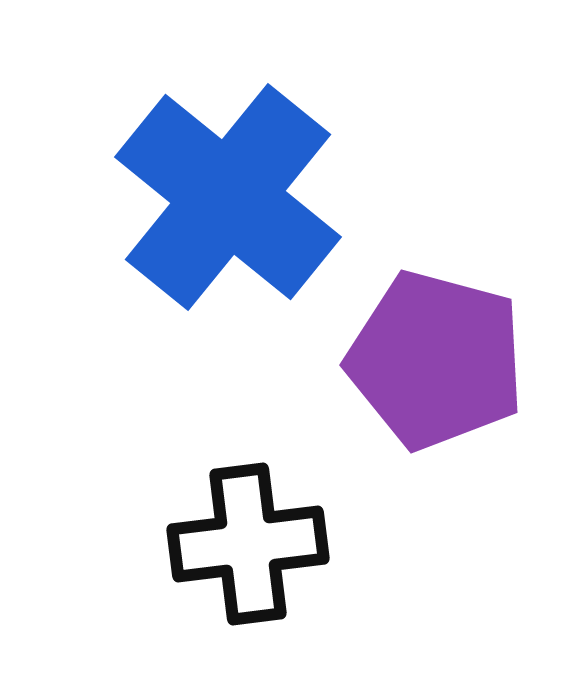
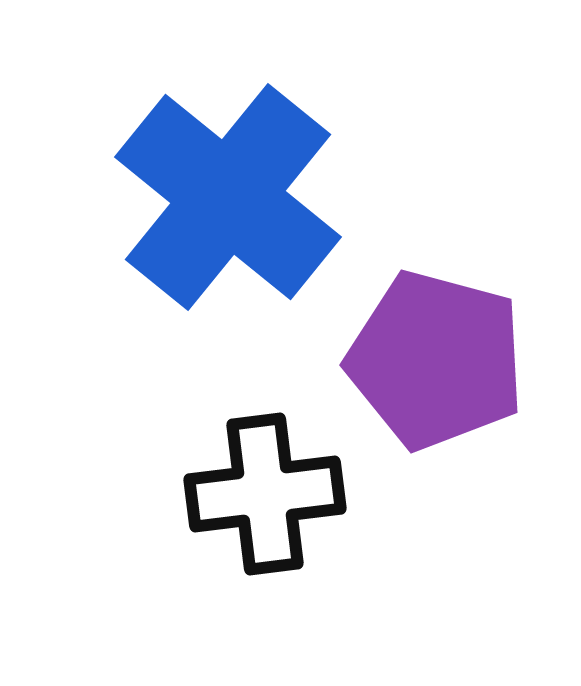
black cross: moved 17 px right, 50 px up
